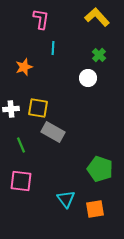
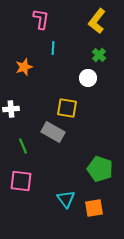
yellow L-shape: moved 4 px down; rotated 100 degrees counterclockwise
yellow square: moved 29 px right
green line: moved 2 px right, 1 px down
orange square: moved 1 px left, 1 px up
